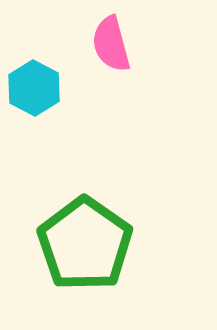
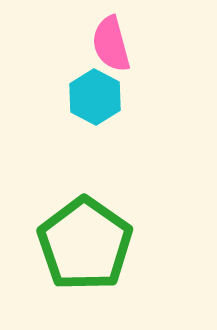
cyan hexagon: moved 61 px right, 9 px down
